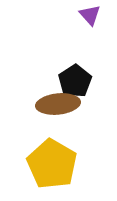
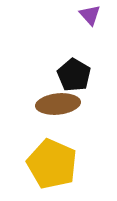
black pentagon: moved 1 px left, 6 px up; rotated 8 degrees counterclockwise
yellow pentagon: rotated 6 degrees counterclockwise
